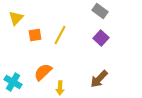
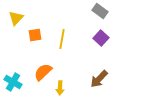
yellow line: moved 2 px right, 4 px down; rotated 18 degrees counterclockwise
